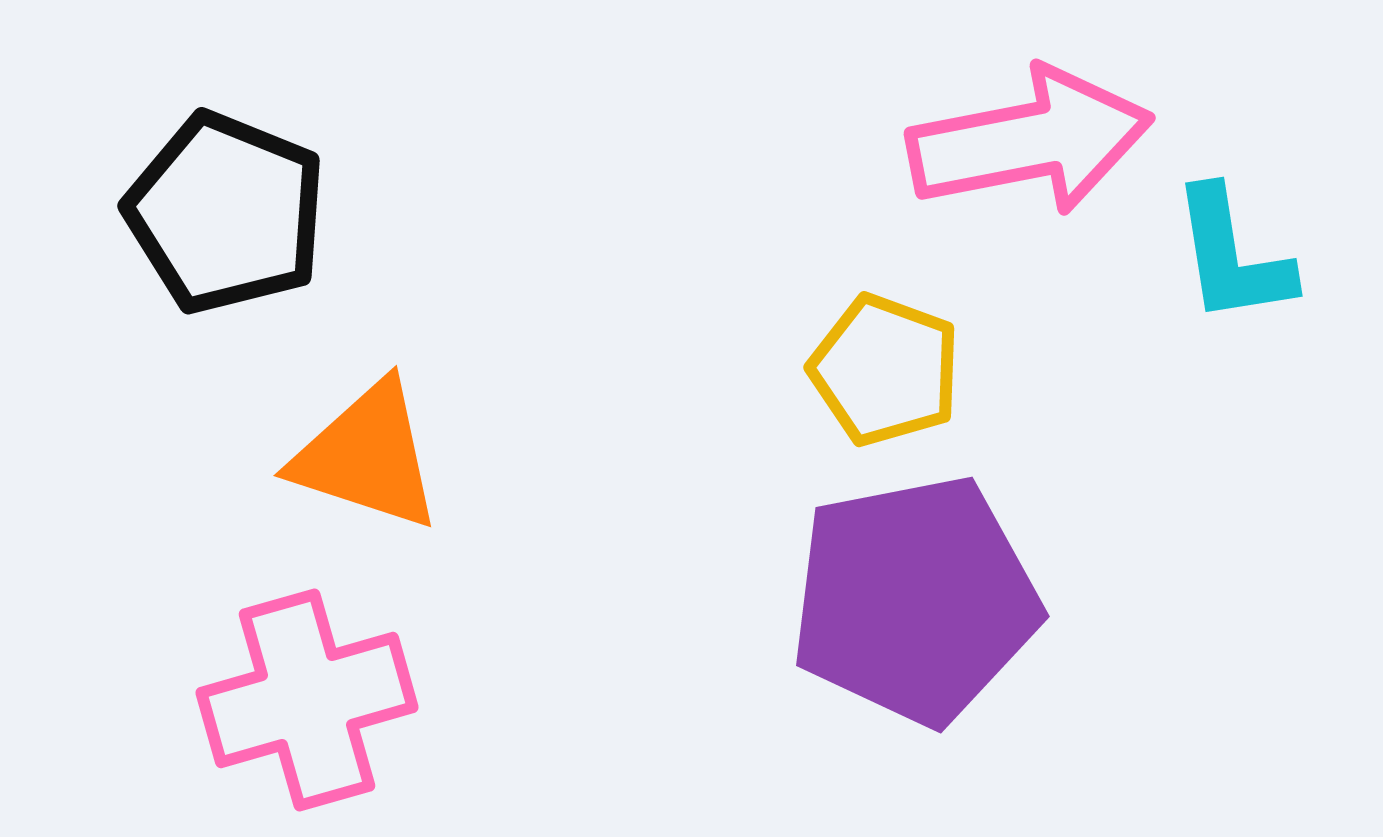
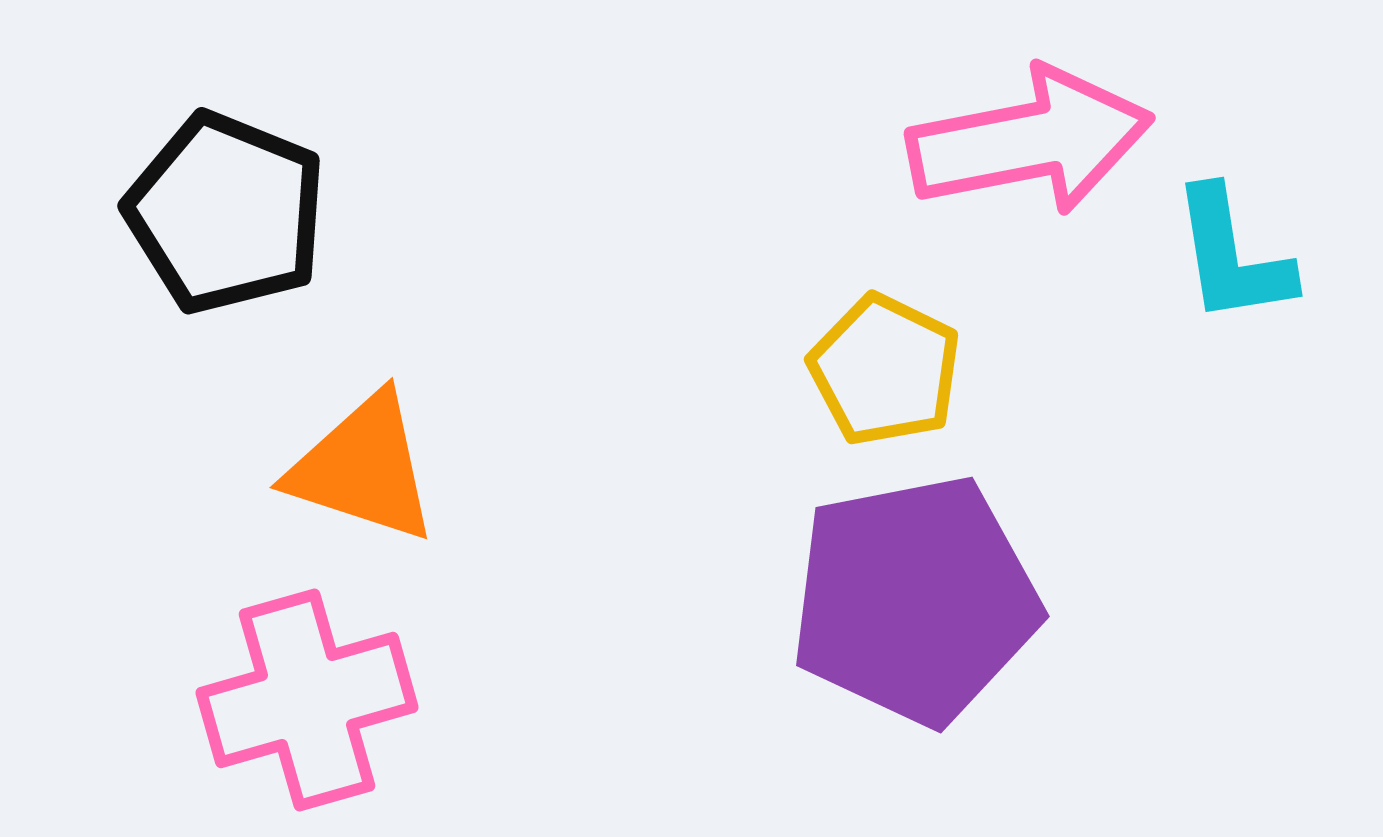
yellow pentagon: rotated 6 degrees clockwise
orange triangle: moved 4 px left, 12 px down
